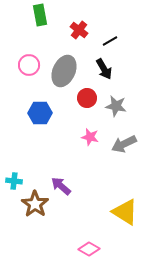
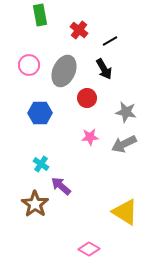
gray star: moved 10 px right, 6 px down
pink star: rotated 18 degrees counterclockwise
cyan cross: moved 27 px right, 17 px up; rotated 28 degrees clockwise
